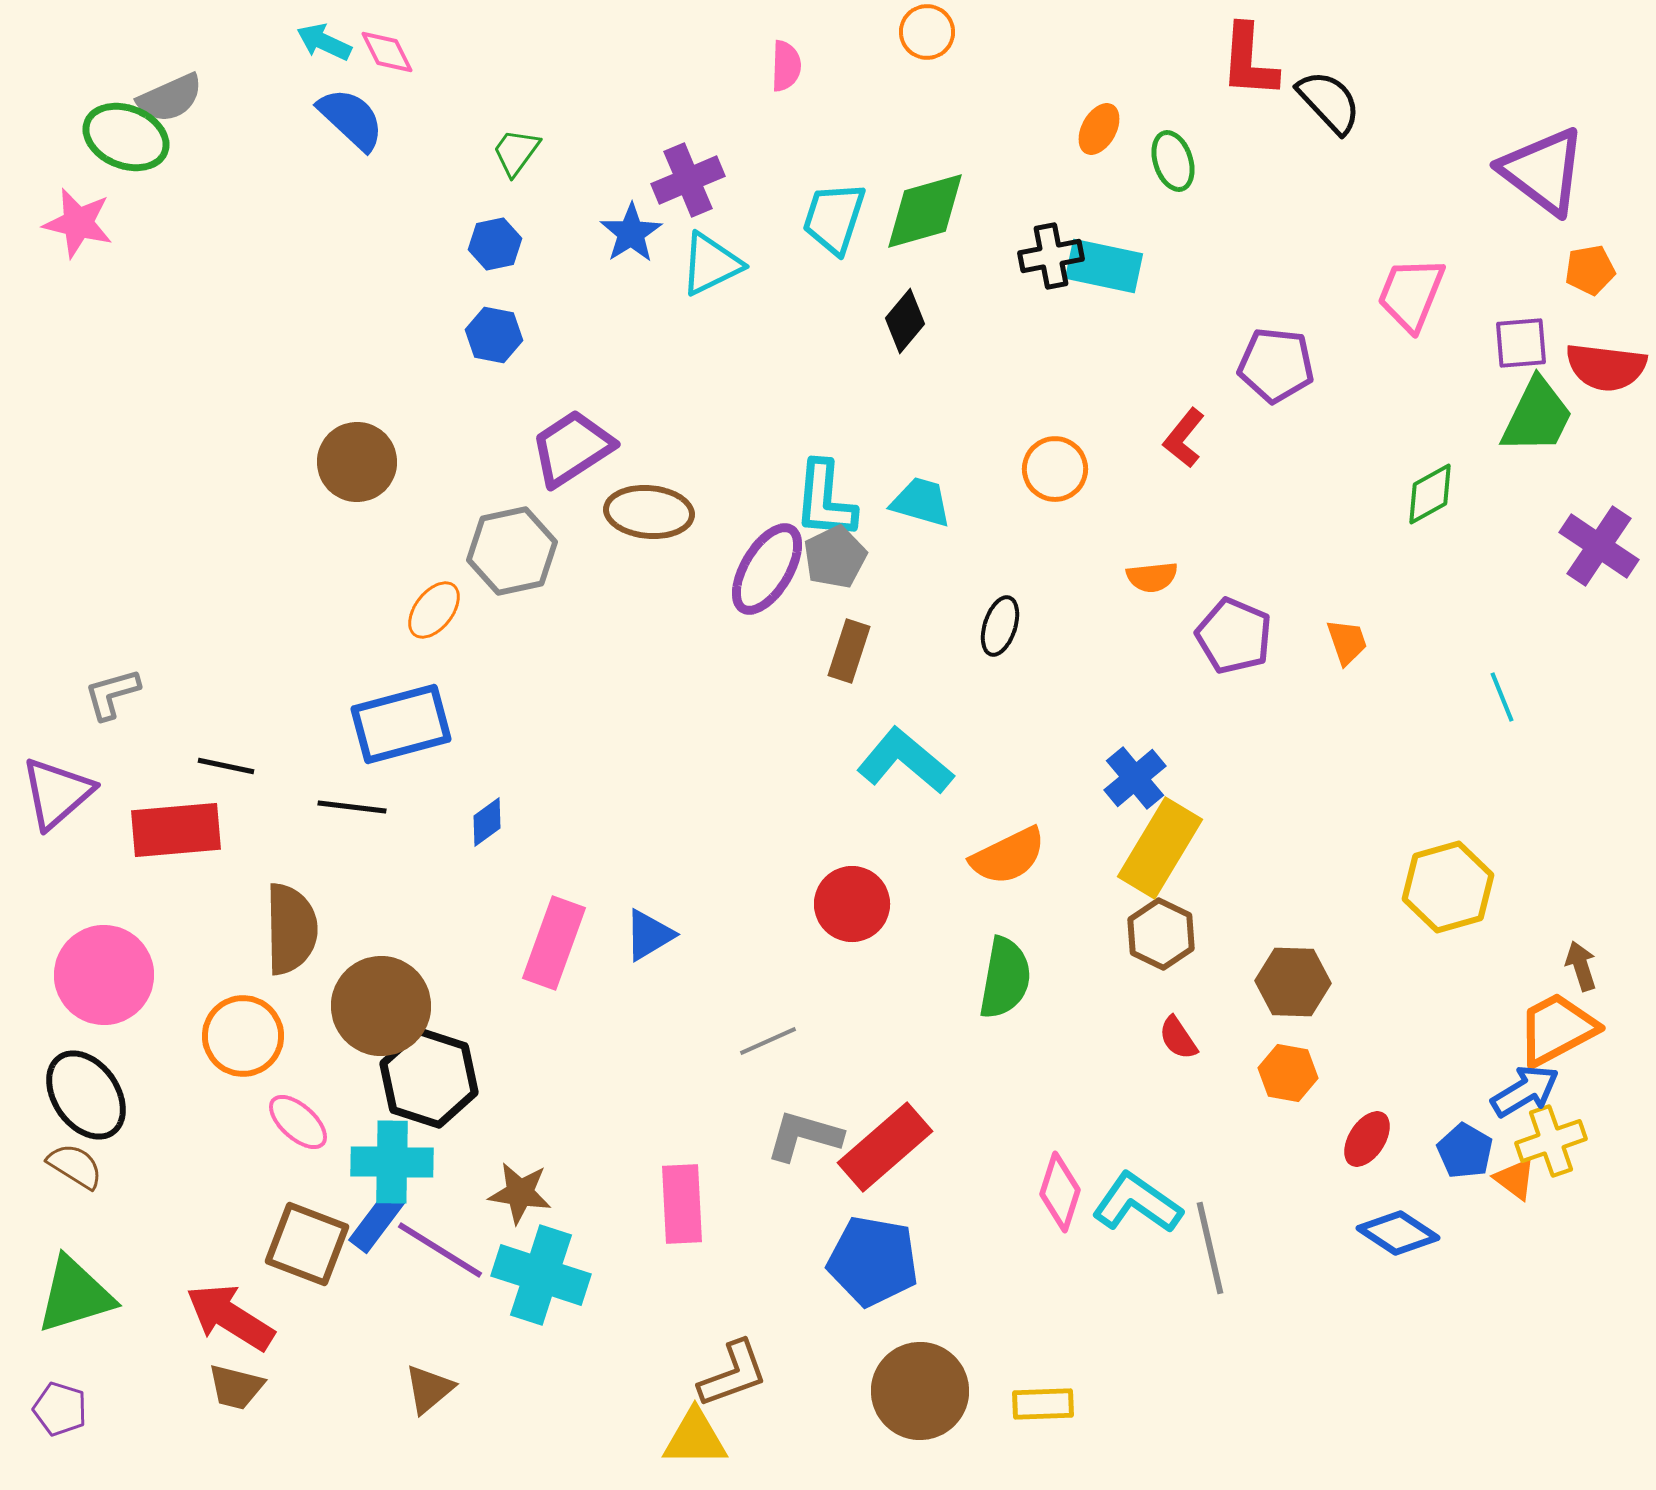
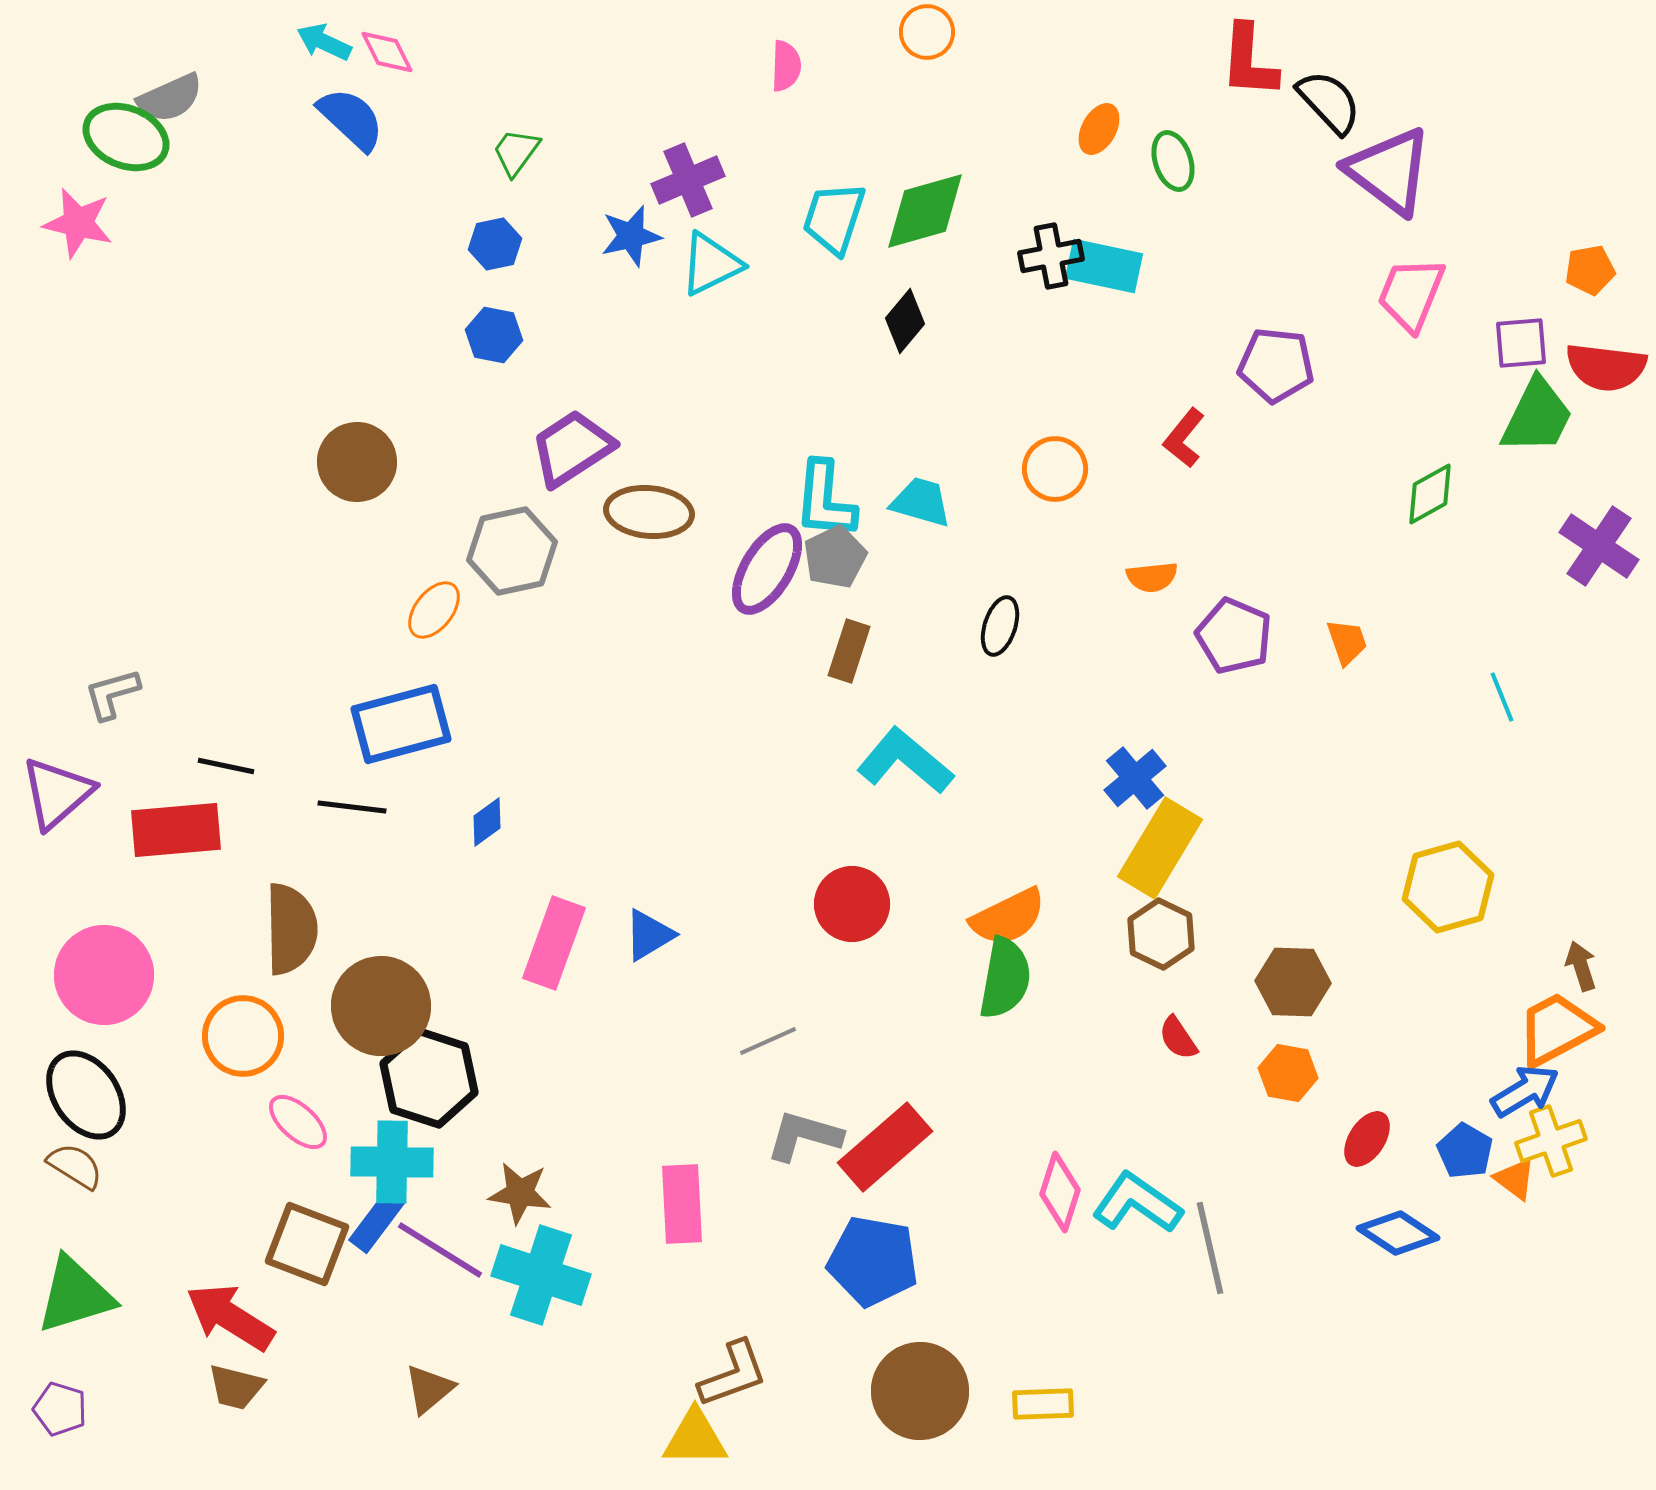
purple triangle at (1543, 171): moved 154 px left
blue star at (631, 233): moved 3 px down; rotated 20 degrees clockwise
orange semicircle at (1008, 856): moved 61 px down
